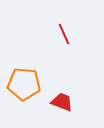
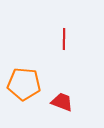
red line: moved 5 px down; rotated 25 degrees clockwise
